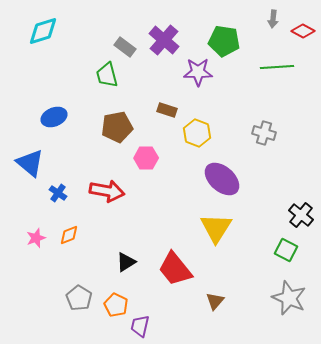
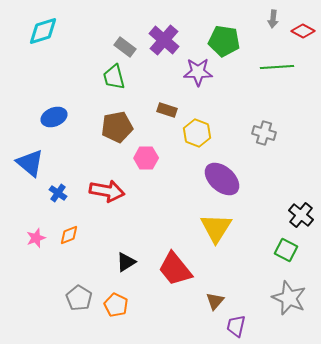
green trapezoid: moved 7 px right, 2 px down
purple trapezoid: moved 96 px right
